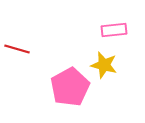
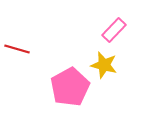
pink rectangle: rotated 40 degrees counterclockwise
